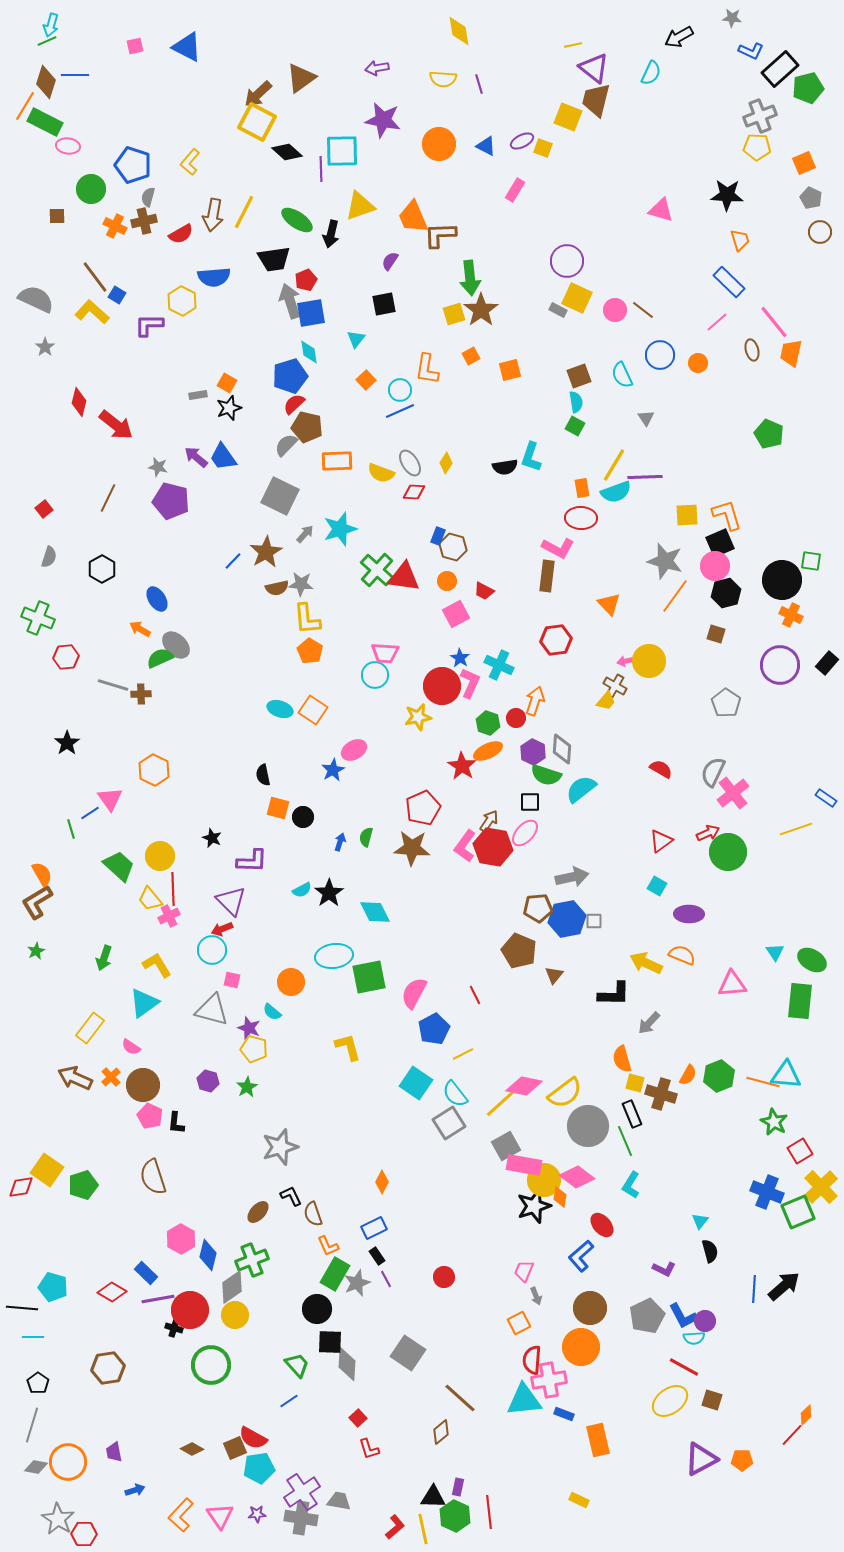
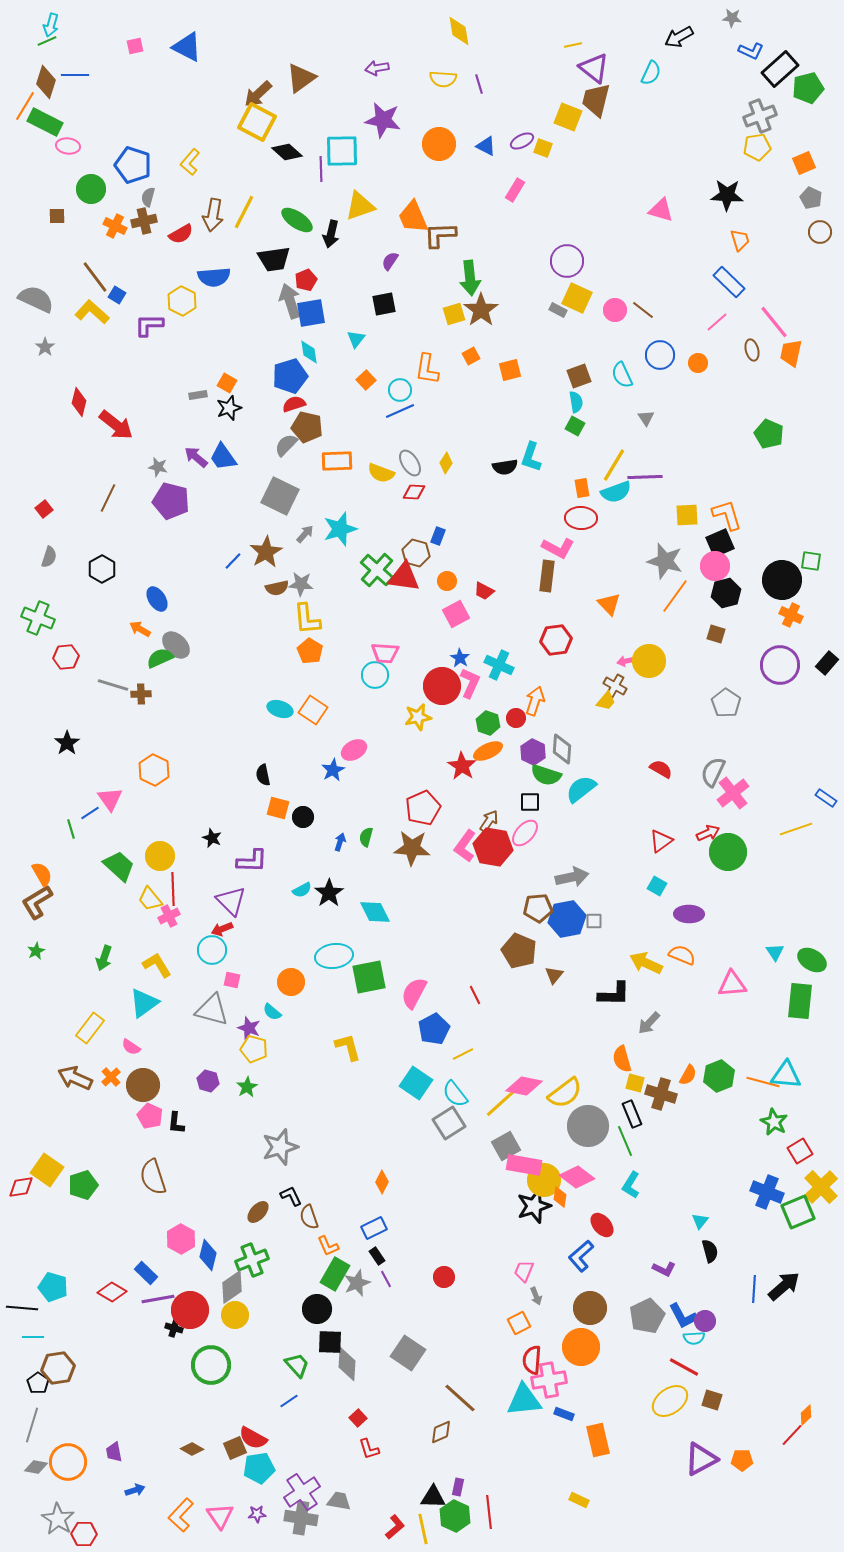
yellow pentagon at (757, 147): rotated 12 degrees counterclockwise
red semicircle at (294, 404): rotated 25 degrees clockwise
brown hexagon at (453, 547): moved 37 px left, 6 px down
brown semicircle at (313, 1214): moved 4 px left, 3 px down
brown hexagon at (108, 1368): moved 50 px left
brown diamond at (441, 1432): rotated 15 degrees clockwise
